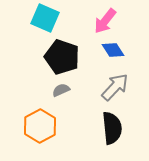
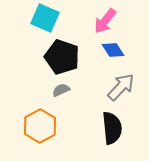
gray arrow: moved 6 px right
